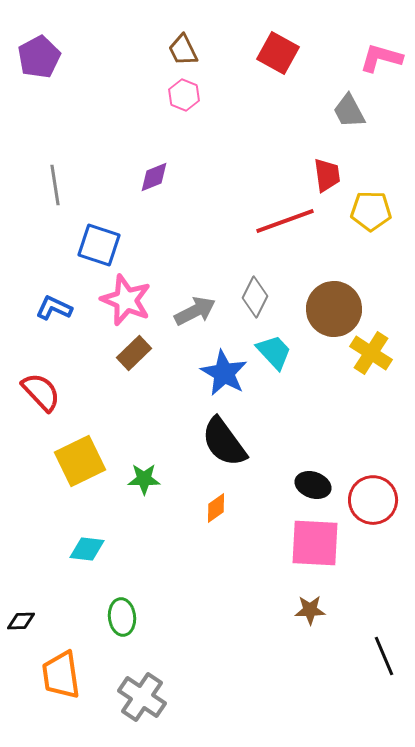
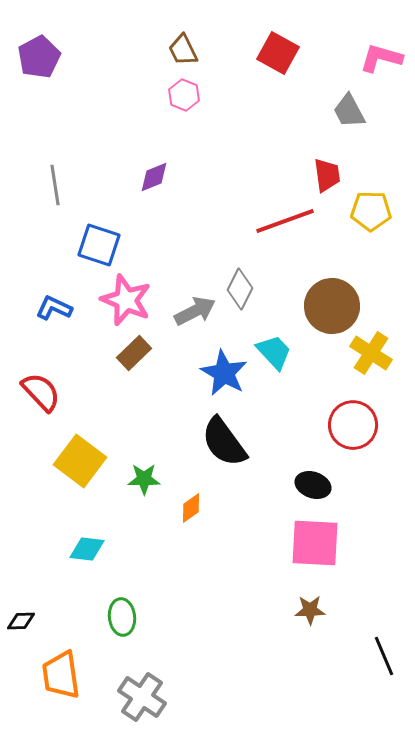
gray diamond: moved 15 px left, 8 px up
brown circle: moved 2 px left, 3 px up
yellow square: rotated 27 degrees counterclockwise
red circle: moved 20 px left, 75 px up
orange diamond: moved 25 px left
